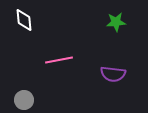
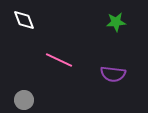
white diamond: rotated 15 degrees counterclockwise
pink line: rotated 36 degrees clockwise
